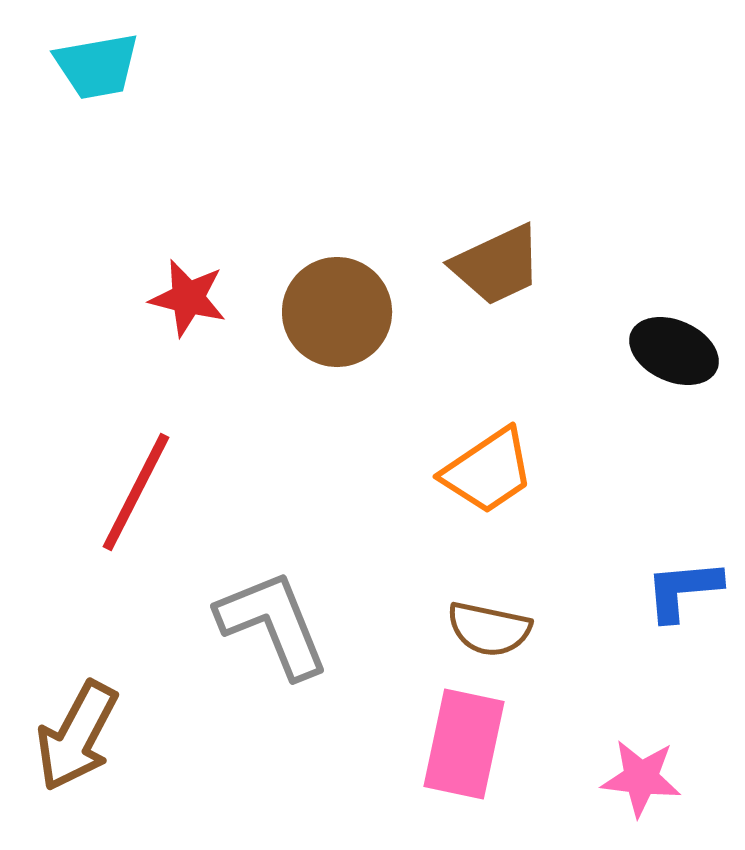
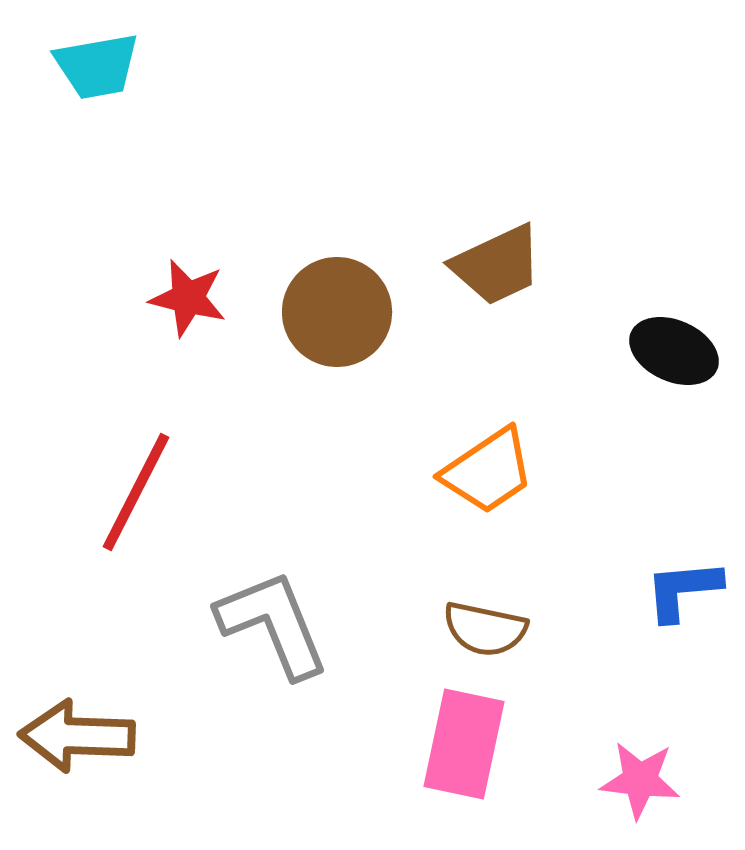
brown semicircle: moved 4 px left
brown arrow: rotated 64 degrees clockwise
pink star: moved 1 px left, 2 px down
